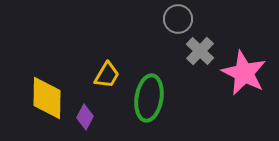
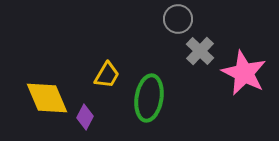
yellow diamond: rotated 24 degrees counterclockwise
